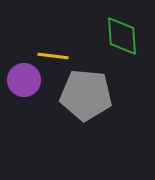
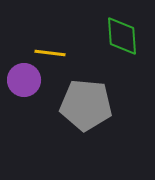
yellow line: moved 3 px left, 3 px up
gray pentagon: moved 10 px down
